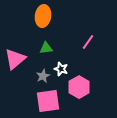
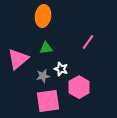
pink triangle: moved 3 px right
gray star: rotated 16 degrees clockwise
